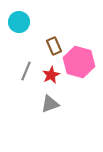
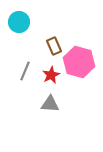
gray line: moved 1 px left
gray triangle: rotated 24 degrees clockwise
